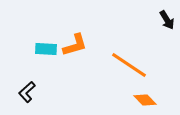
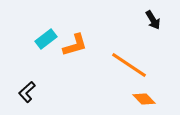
black arrow: moved 14 px left
cyan rectangle: moved 10 px up; rotated 40 degrees counterclockwise
orange diamond: moved 1 px left, 1 px up
